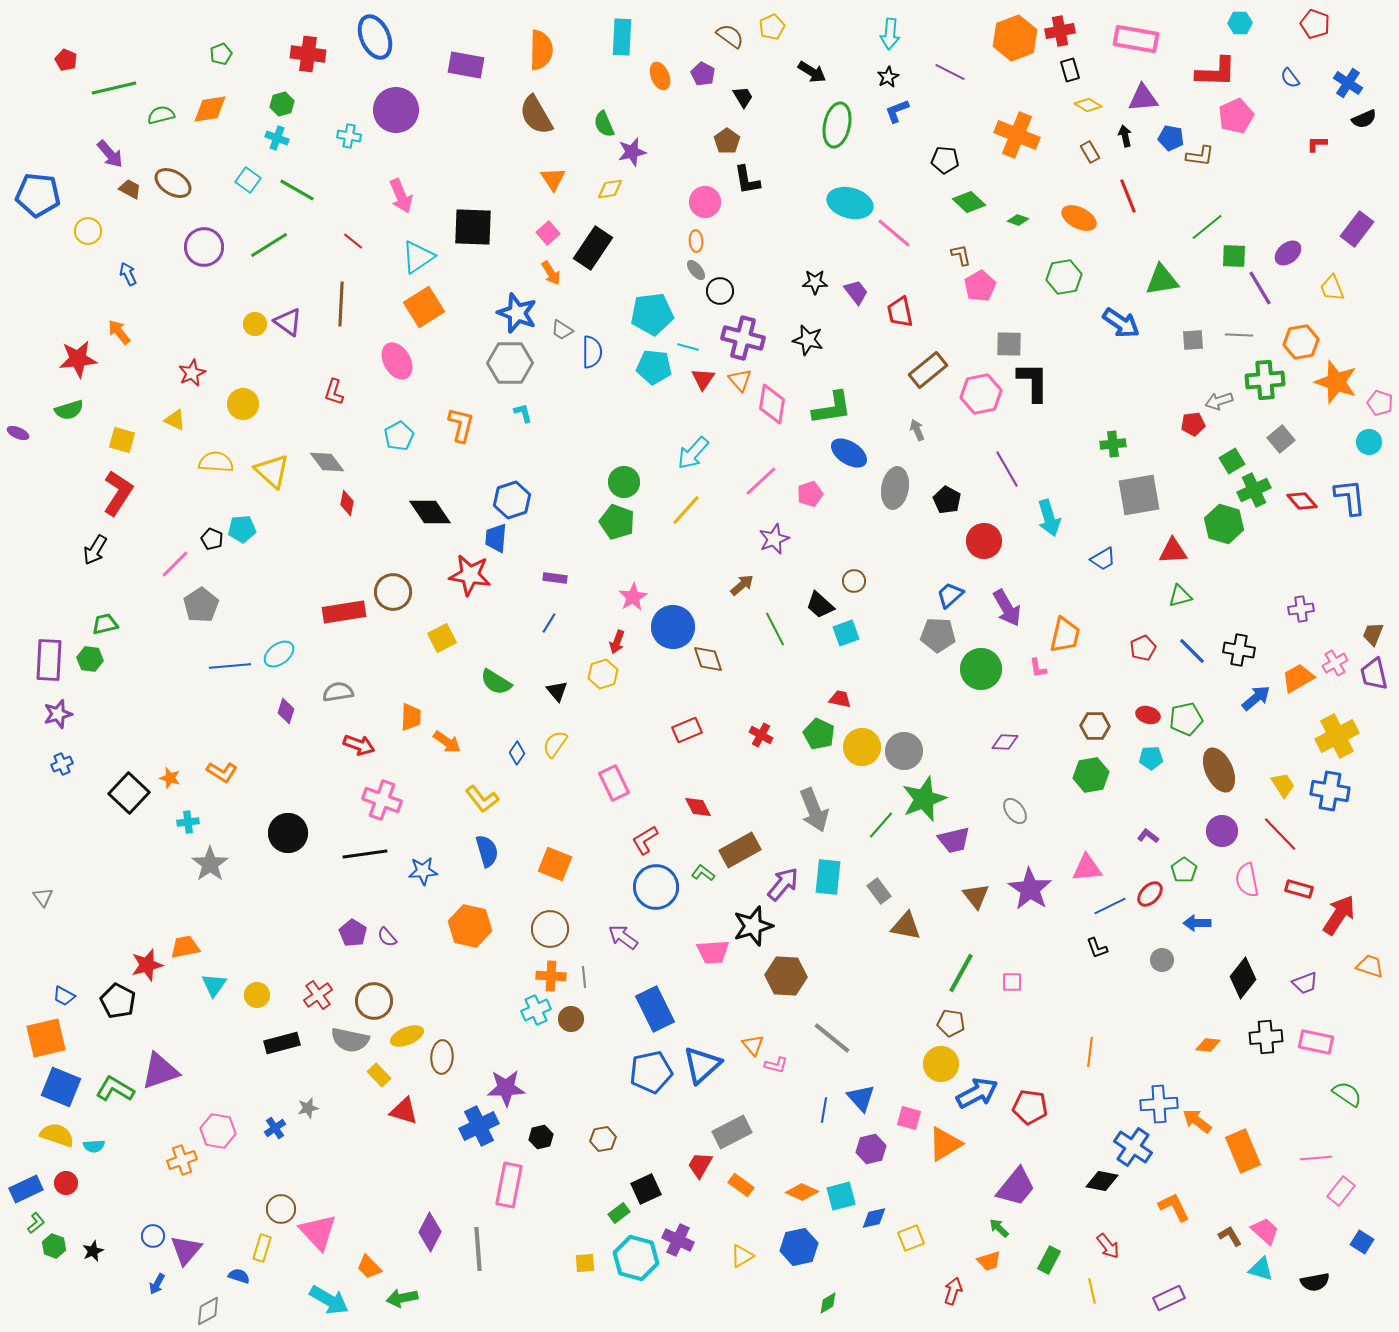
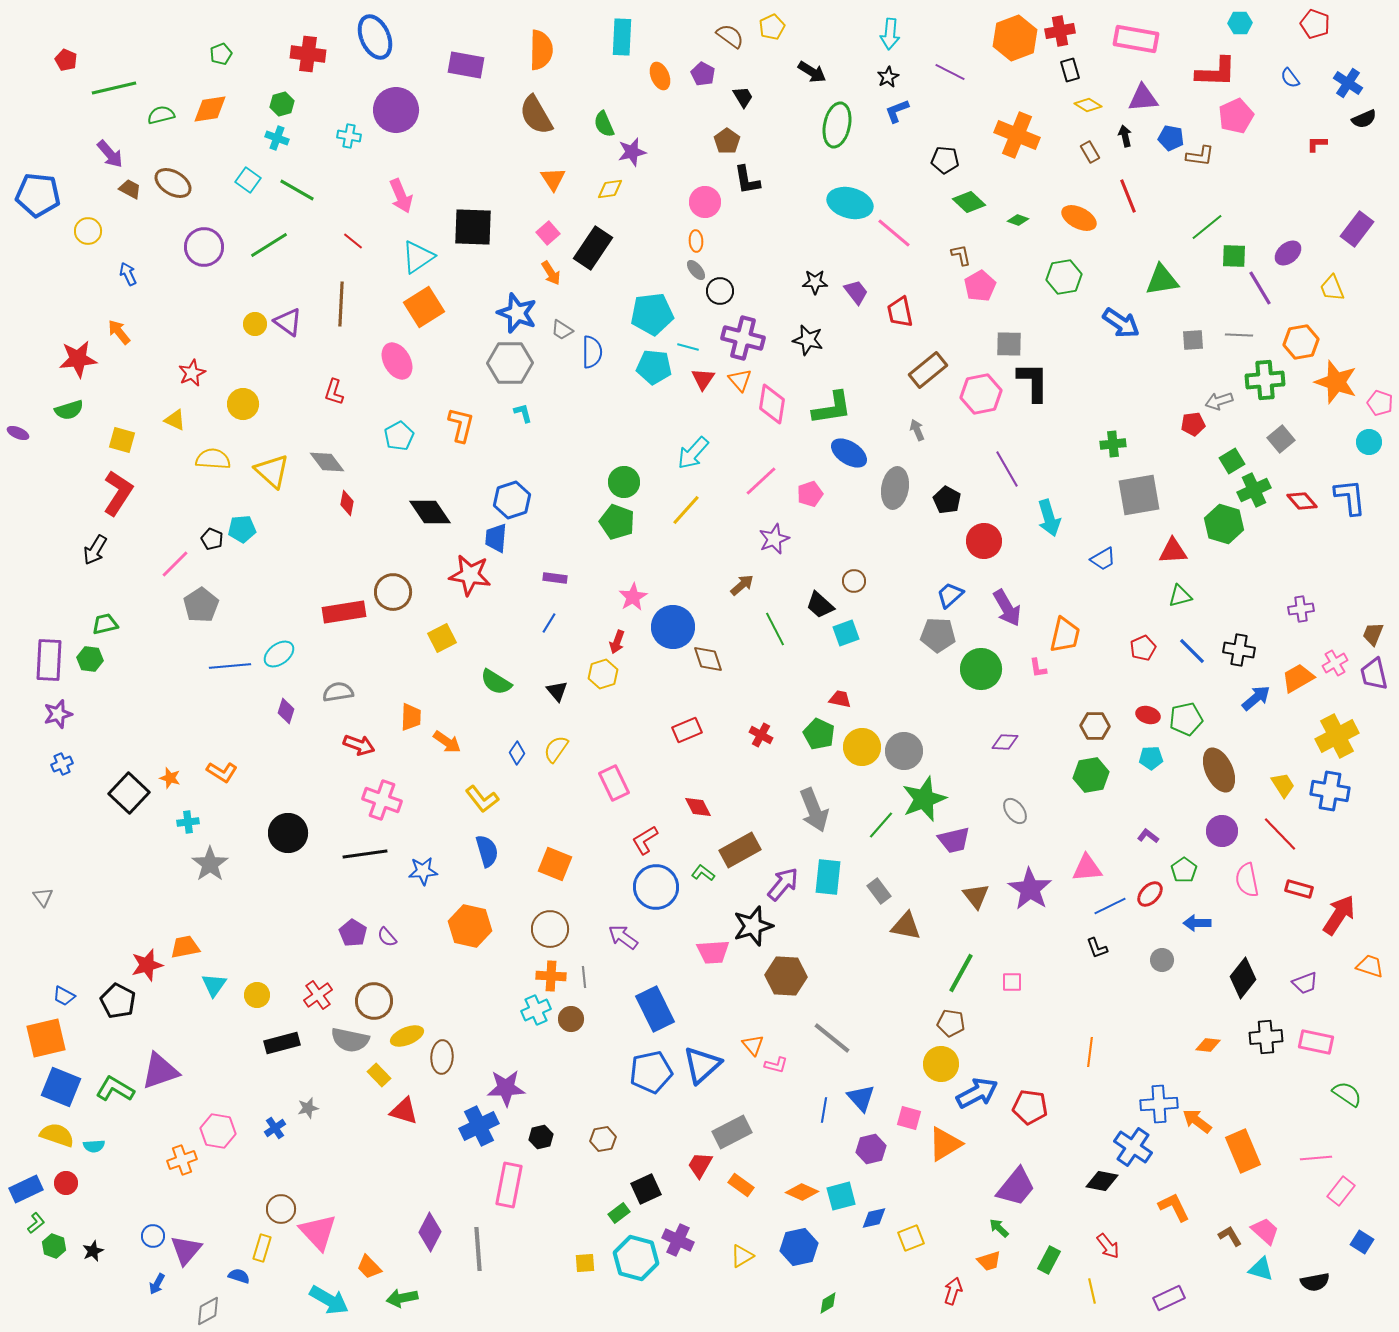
yellow semicircle at (216, 462): moved 3 px left, 3 px up
yellow semicircle at (555, 744): moved 1 px right, 5 px down
